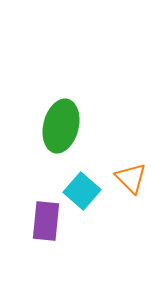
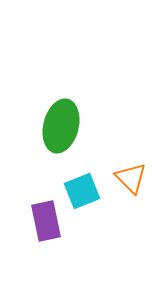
cyan square: rotated 27 degrees clockwise
purple rectangle: rotated 18 degrees counterclockwise
